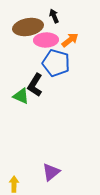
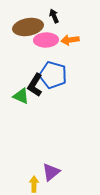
orange arrow: rotated 150 degrees counterclockwise
blue pentagon: moved 3 px left, 12 px down
yellow arrow: moved 20 px right
